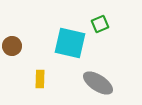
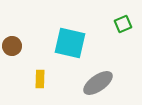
green square: moved 23 px right
gray ellipse: rotated 68 degrees counterclockwise
